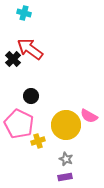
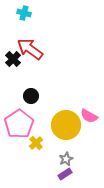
pink pentagon: rotated 12 degrees clockwise
yellow cross: moved 2 px left, 2 px down; rotated 24 degrees counterclockwise
gray star: rotated 24 degrees clockwise
purple rectangle: moved 3 px up; rotated 24 degrees counterclockwise
